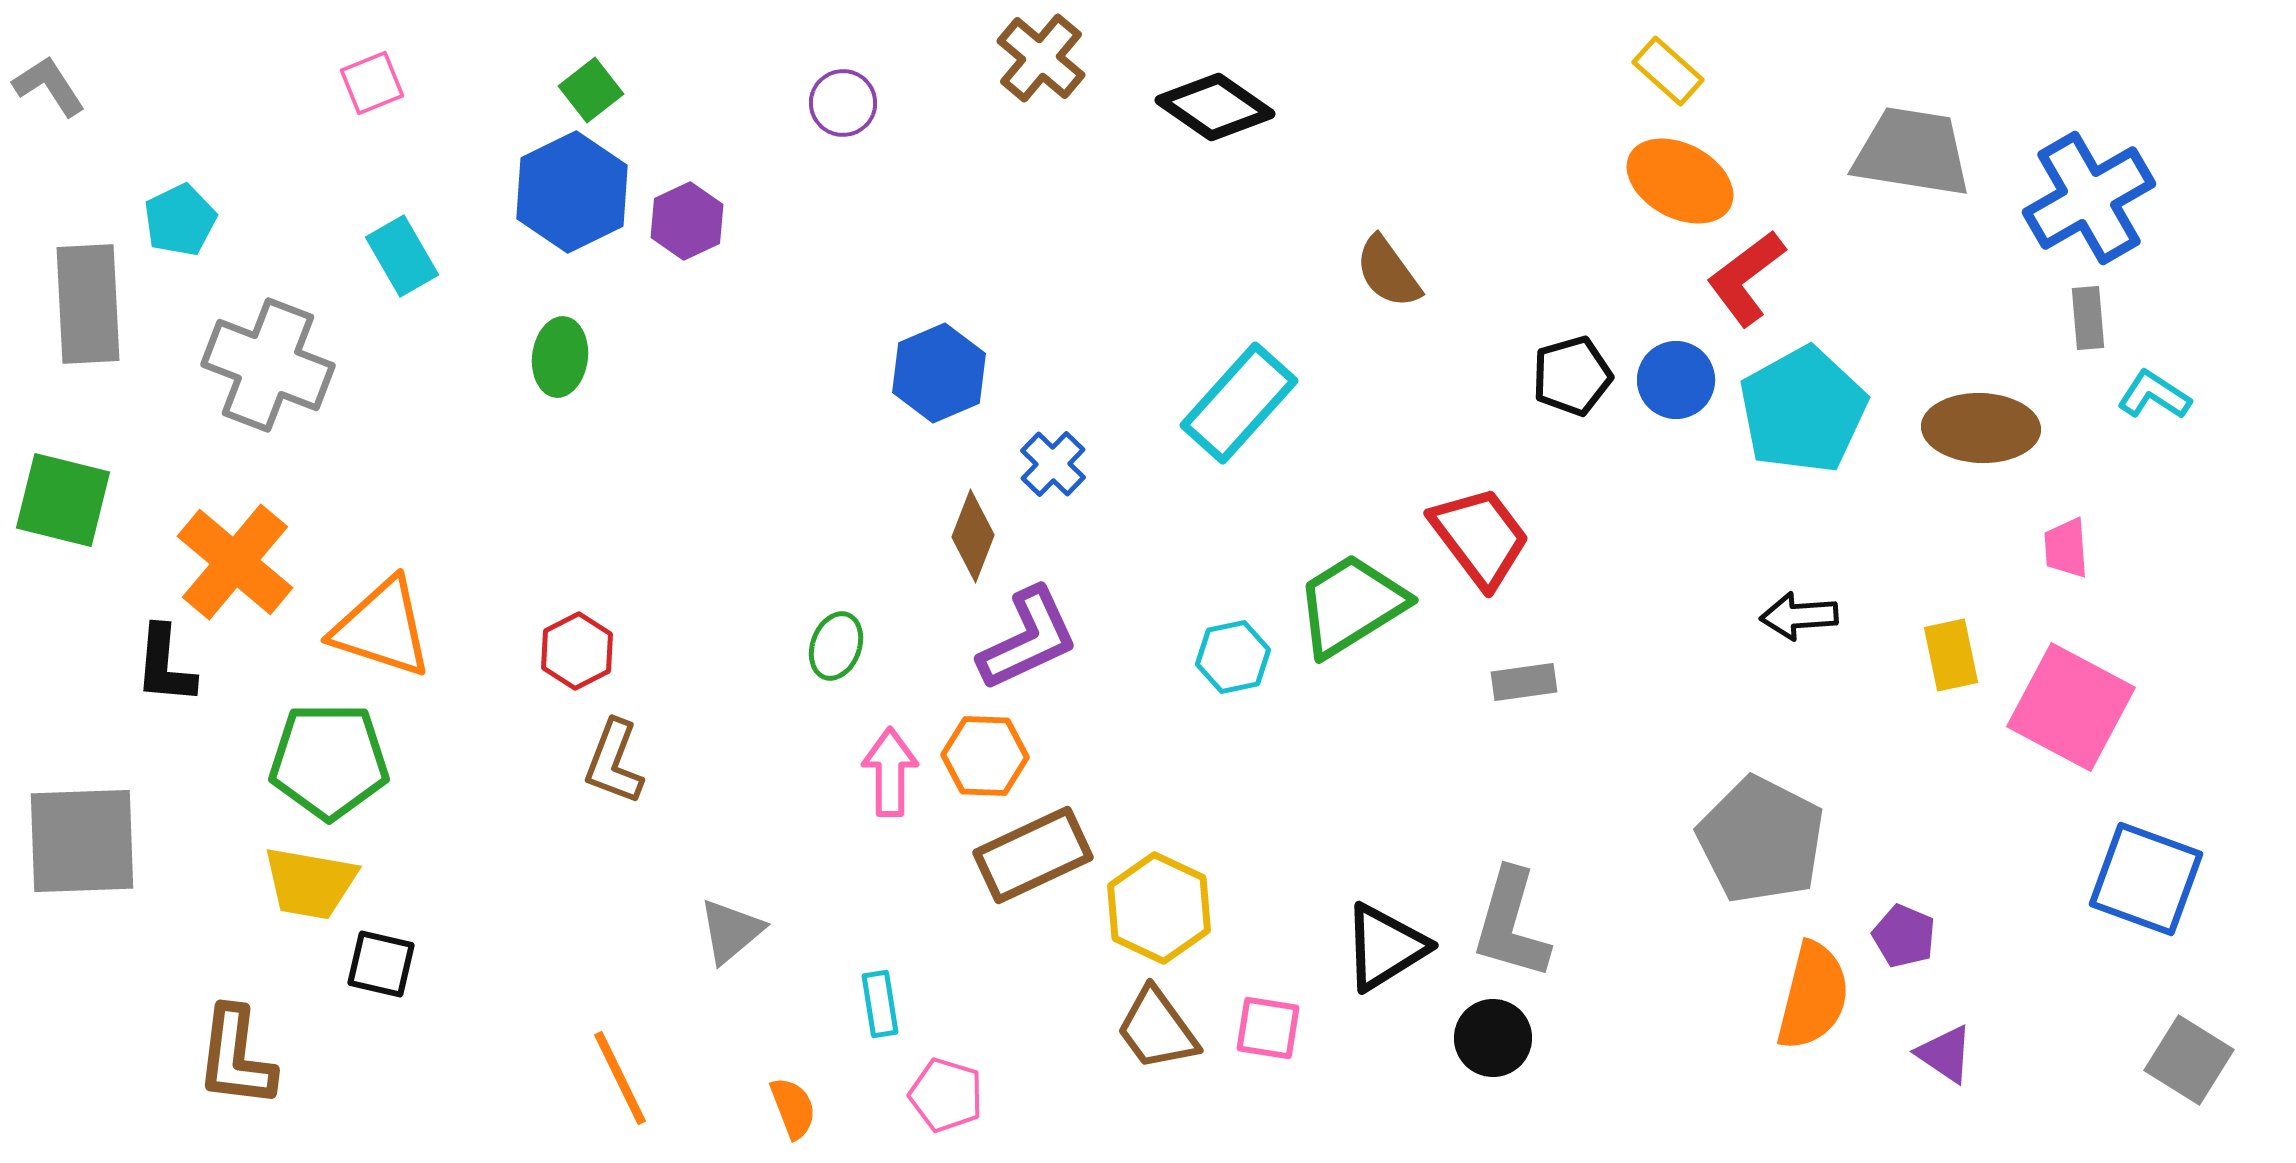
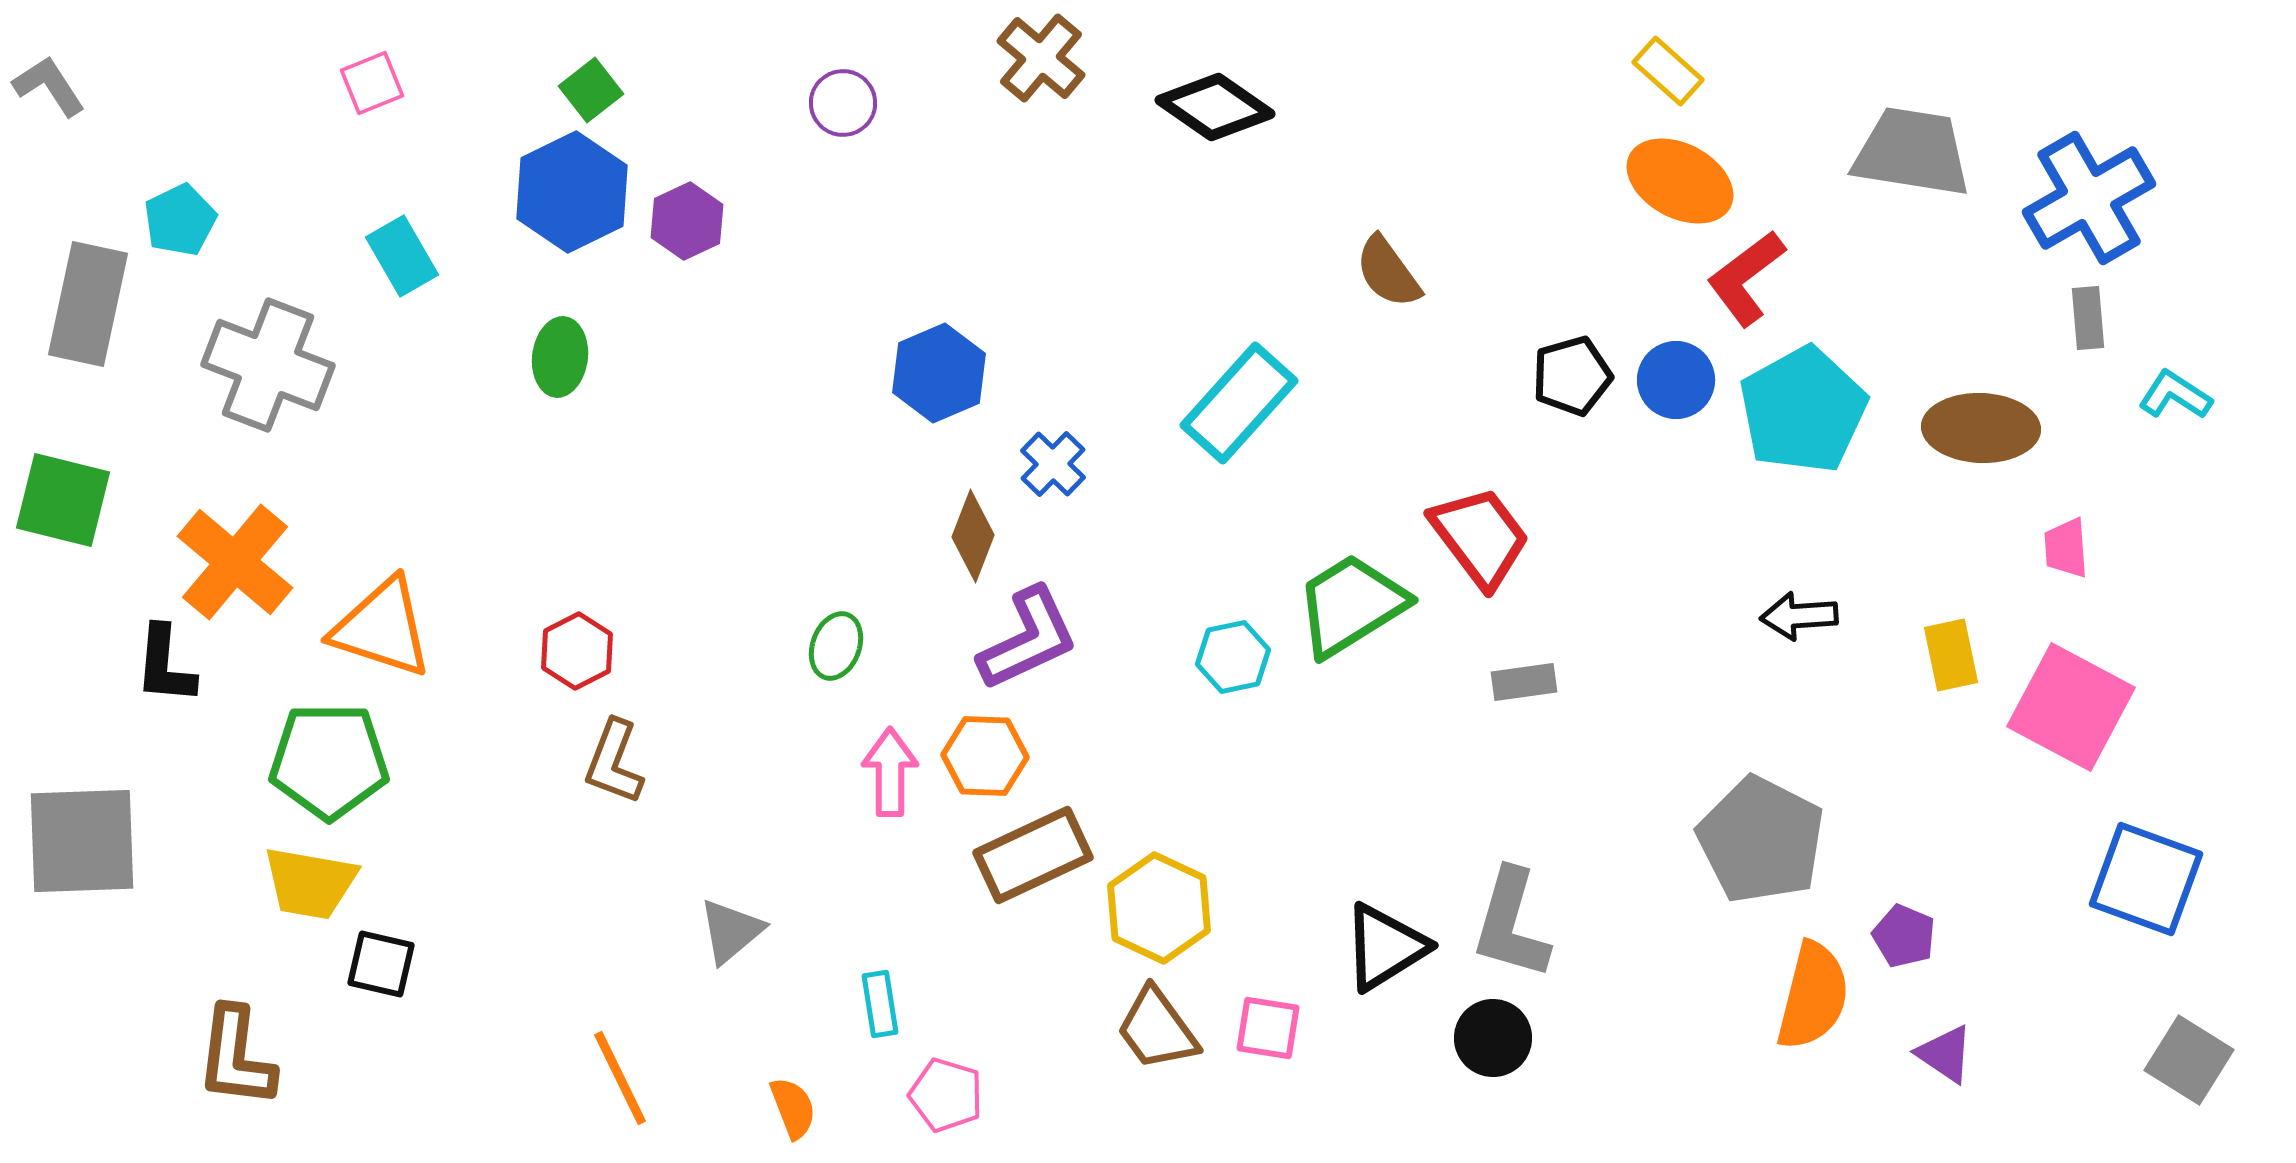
gray rectangle at (88, 304): rotated 15 degrees clockwise
cyan L-shape at (2154, 395): moved 21 px right
